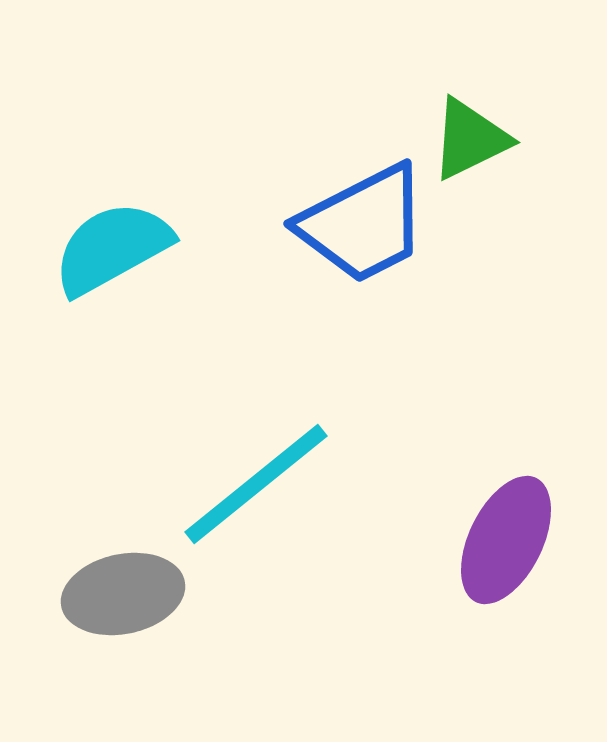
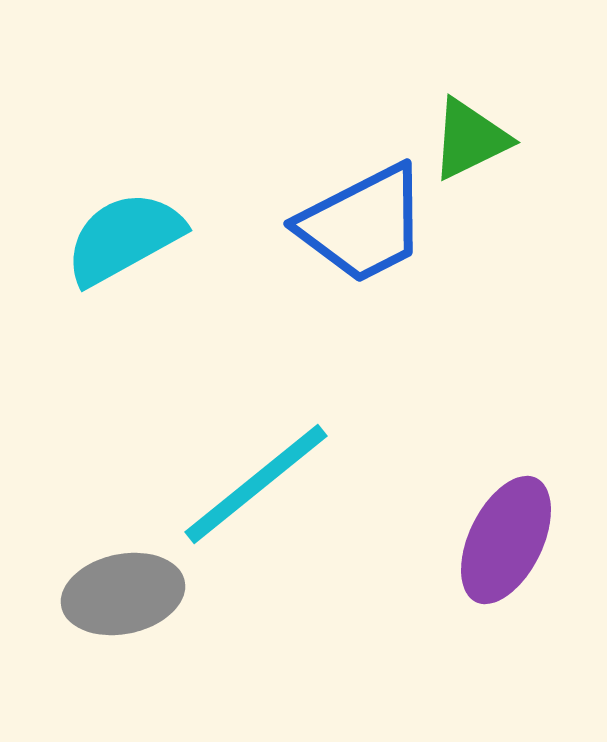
cyan semicircle: moved 12 px right, 10 px up
